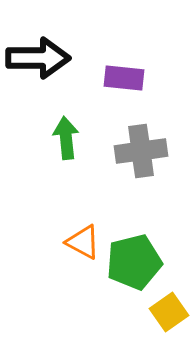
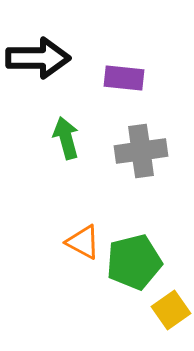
green arrow: rotated 9 degrees counterclockwise
yellow square: moved 2 px right, 2 px up
